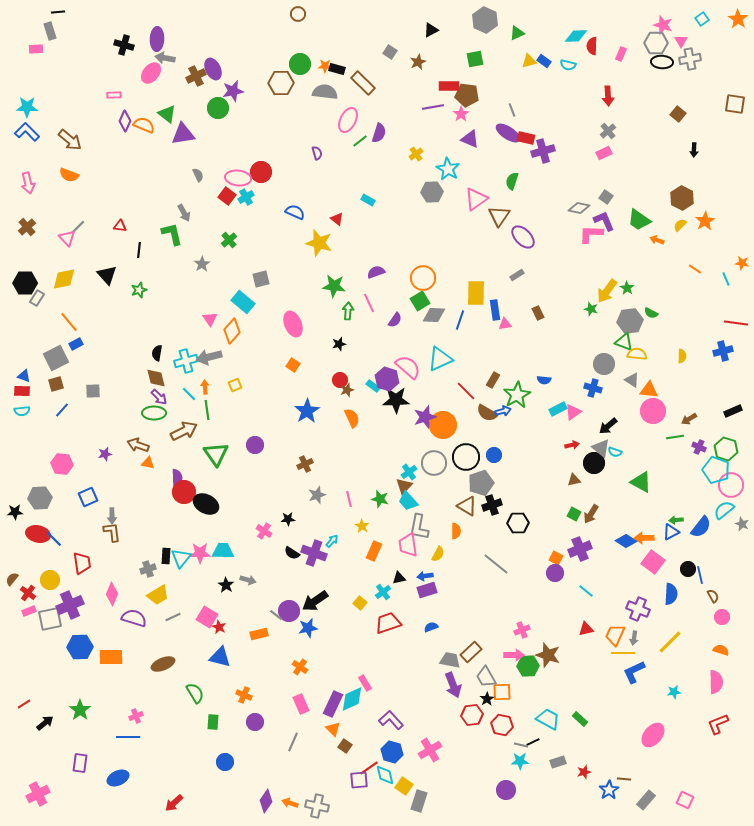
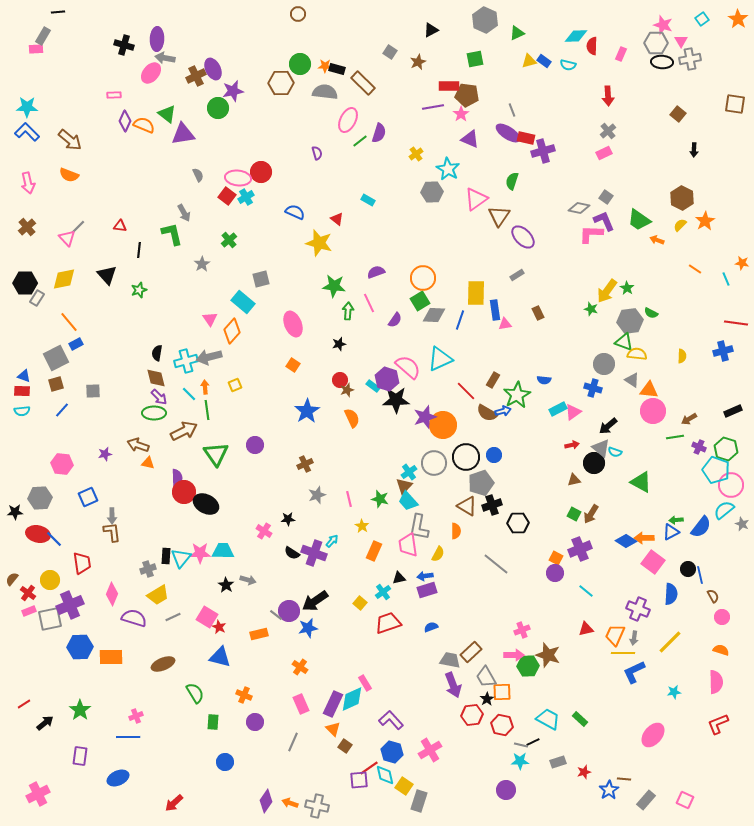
gray rectangle at (50, 31): moved 7 px left, 5 px down; rotated 48 degrees clockwise
purple rectangle at (80, 763): moved 7 px up
